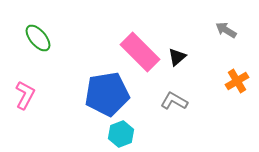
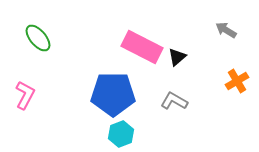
pink rectangle: moved 2 px right, 5 px up; rotated 18 degrees counterclockwise
blue pentagon: moved 6 px right; rotated 9 degrees clockwise
